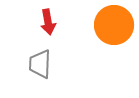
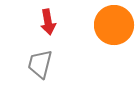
gray trapezoid: rotated 12 degrees clockwise
